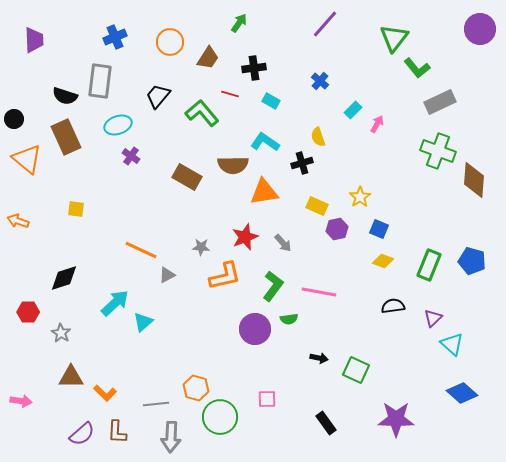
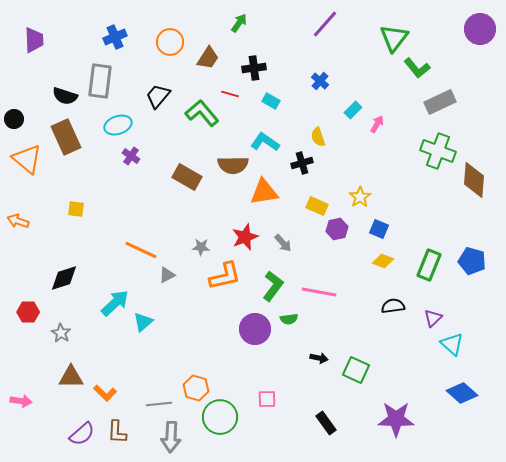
gray line at (156, 404): moved 3 px right
